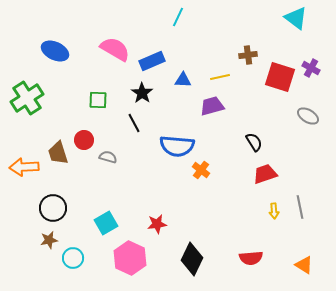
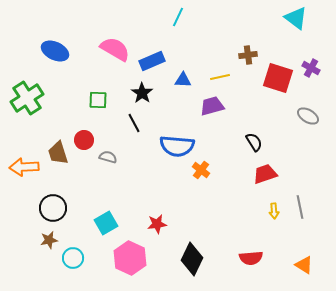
red square: moved 2 px left, 1 px down
